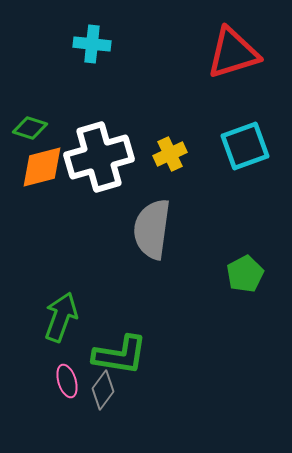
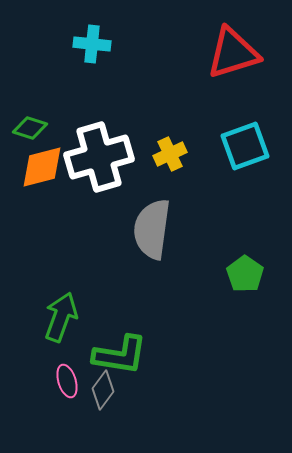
green pentagon: rotated 9 degrees counterclockwise
